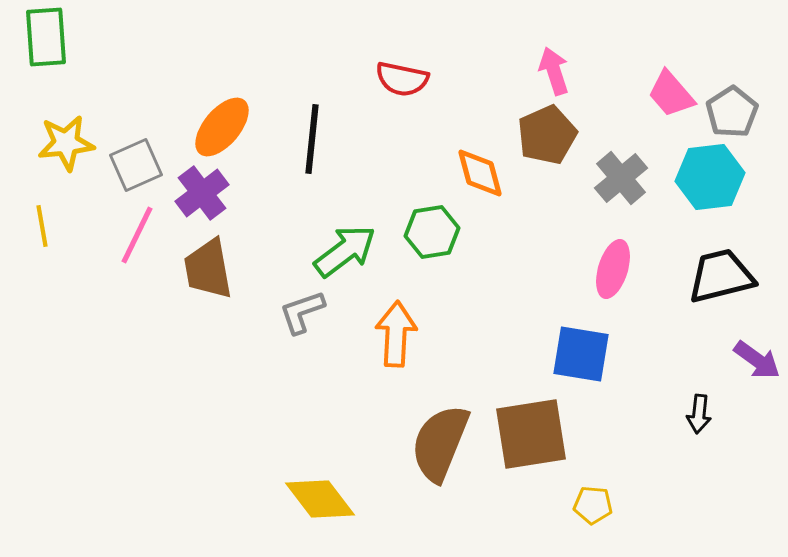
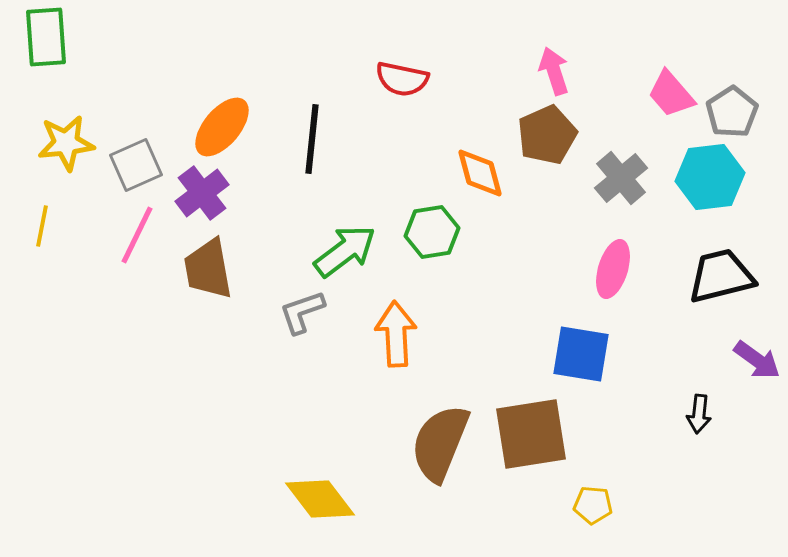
yellow line: rotated 21 degrees clockwise
orange arrow: rotated 6 degrees counterclockwise
